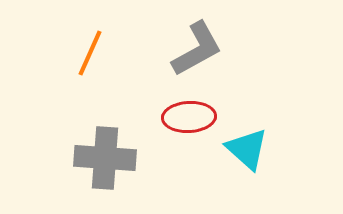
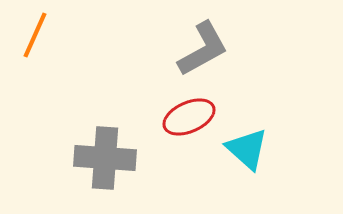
gray L-shape: moved 6 px right
orange line: moved 55 px left, 18 px up
red ellipse: rotated 21 degrees counterclockwise
